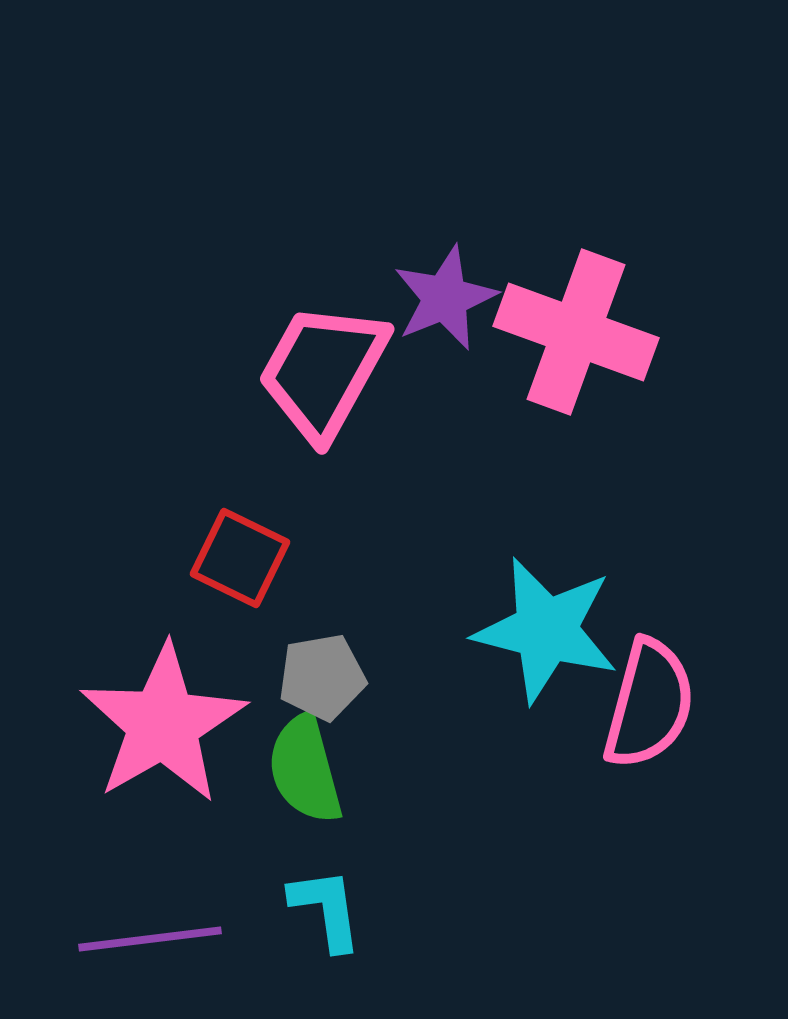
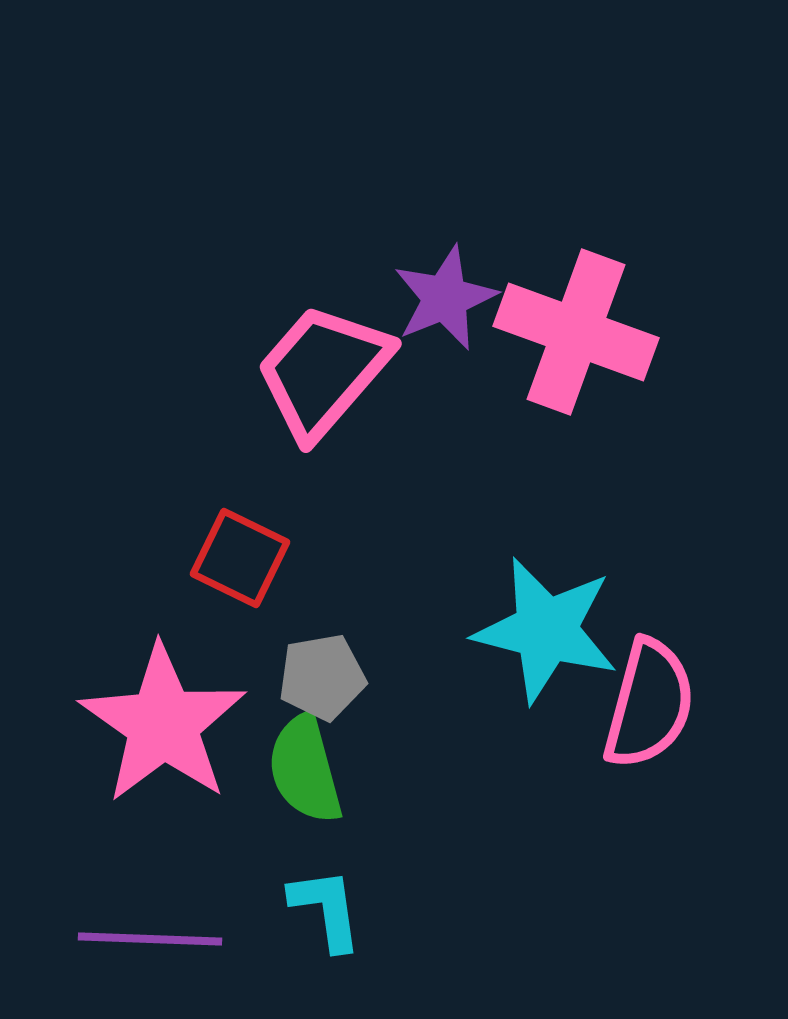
pink trapezoid: rotated 12 degrees clockwise
pink star: rotated 7 degrees counterclockwise
purple line: rotated 9 degrees clockwise
